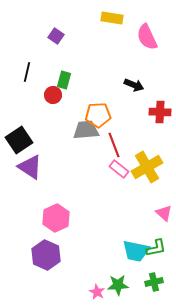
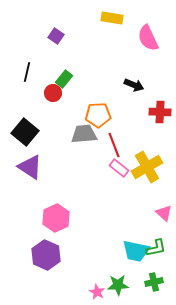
pink semicircle: moved 1 px right, 1 px down
green rectangle: moved 1 px up; rotated 24 degrees clockwise
red circle: moved 2 px up
gray trapezoid: moved 2 px left, 4 px down
black square: moved 6 px right, 8 px up; rotated 16 degrees counterclockwise
pink rectangle: moved 1 px up
